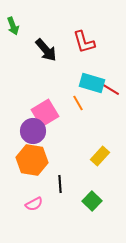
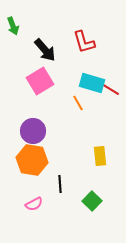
black arrow: moved 1 px left
pink square: moved 5 px left, 32 px up
yellow rectangle: rotated 48 degrees counterclockwise
